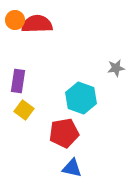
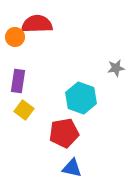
orange circle: moved 17 px down
